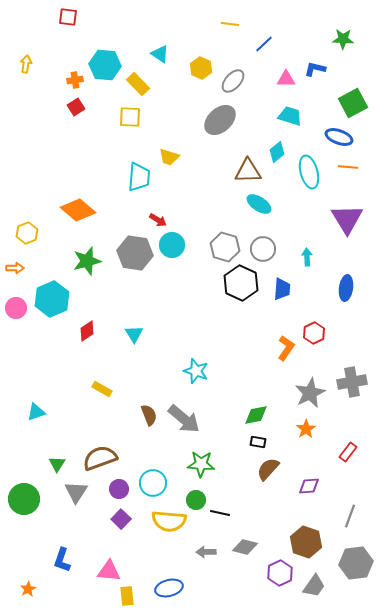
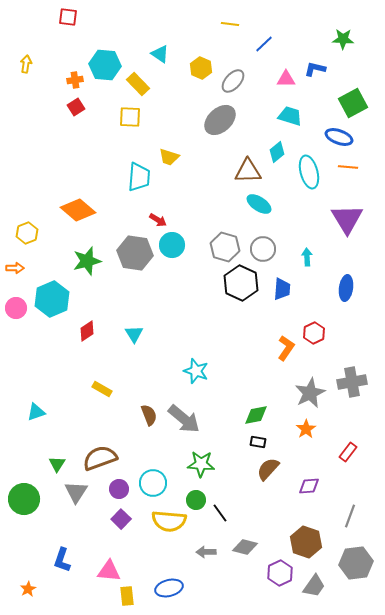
black line at (220, 513): rotated 42 degrees clockwise
